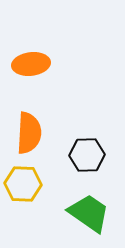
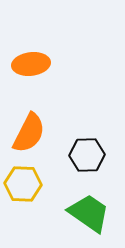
orange semicircle: rotated 24 degrees clockwise
